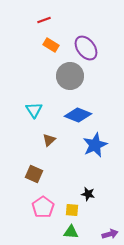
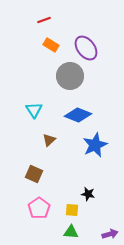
pink pentagon: moved 4 px left, 1 px down
